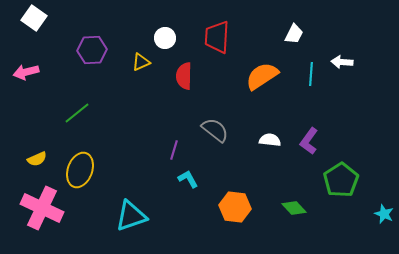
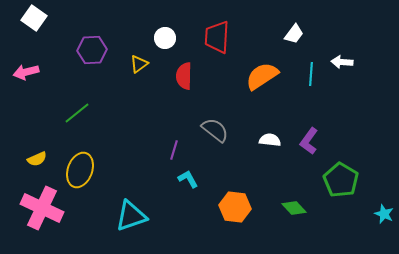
white trapezoid: rotated 10 degrees clockwise
yellow triangle: moved 2 px left, 2 px down; rotated 12 degrees counterclockwise
green pentagon: rotated 8 degrees counterclockwise
